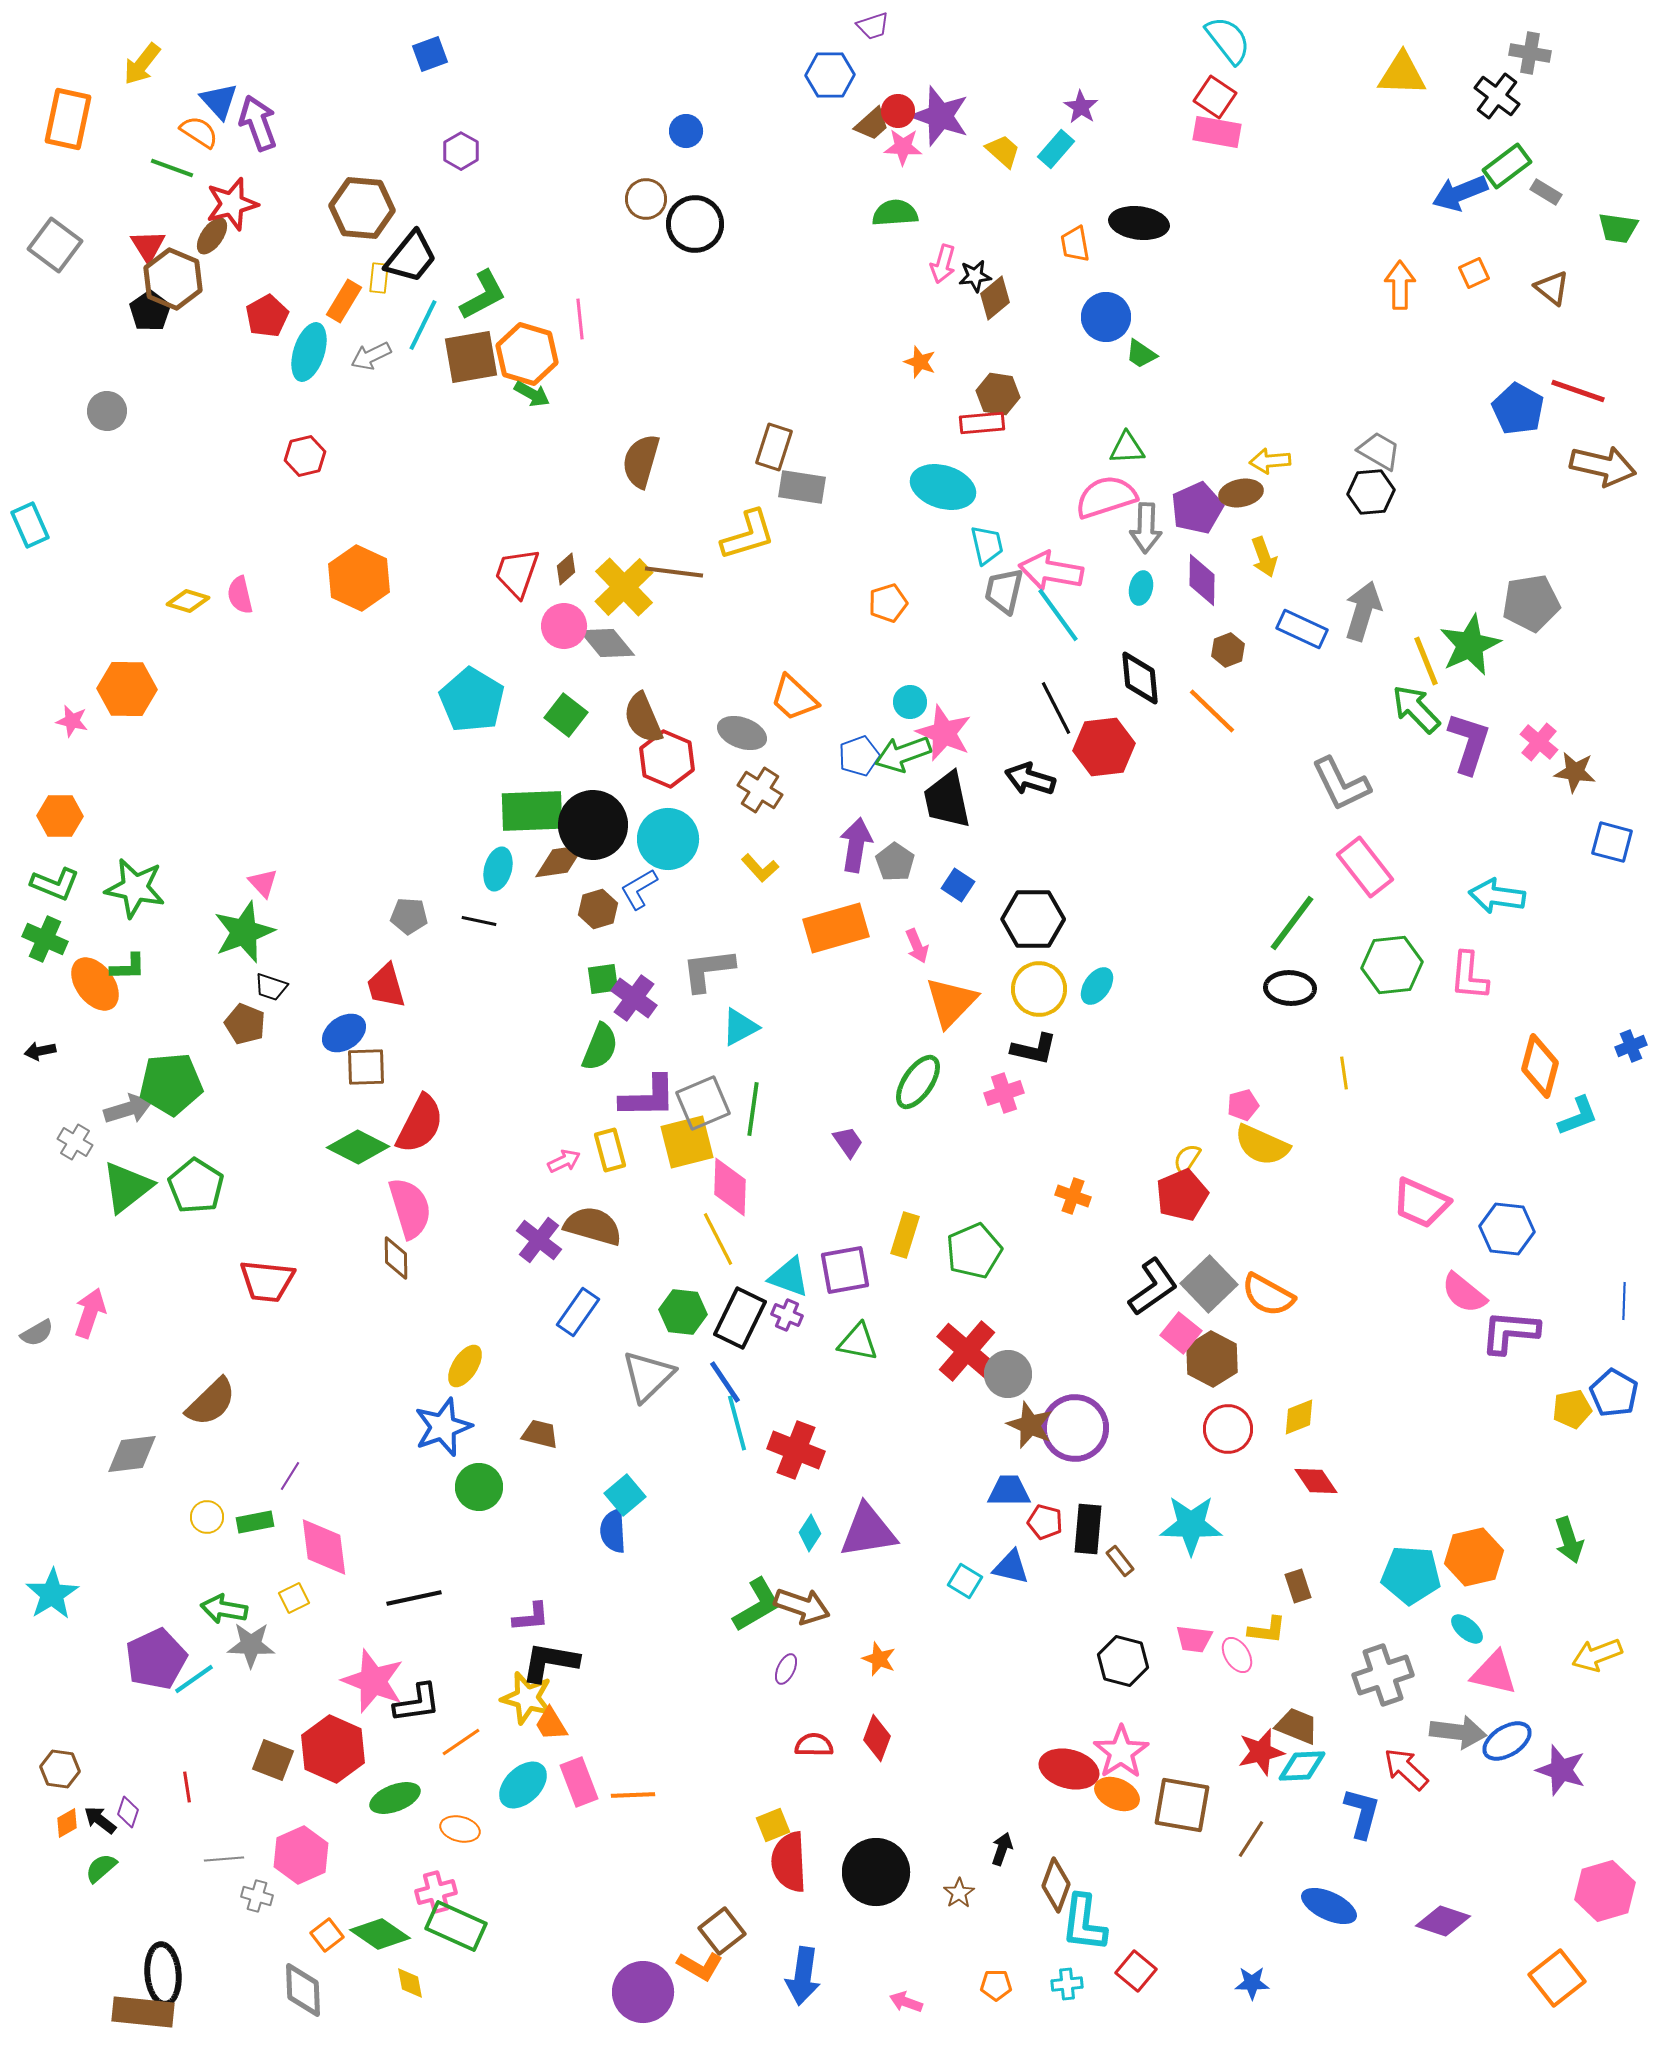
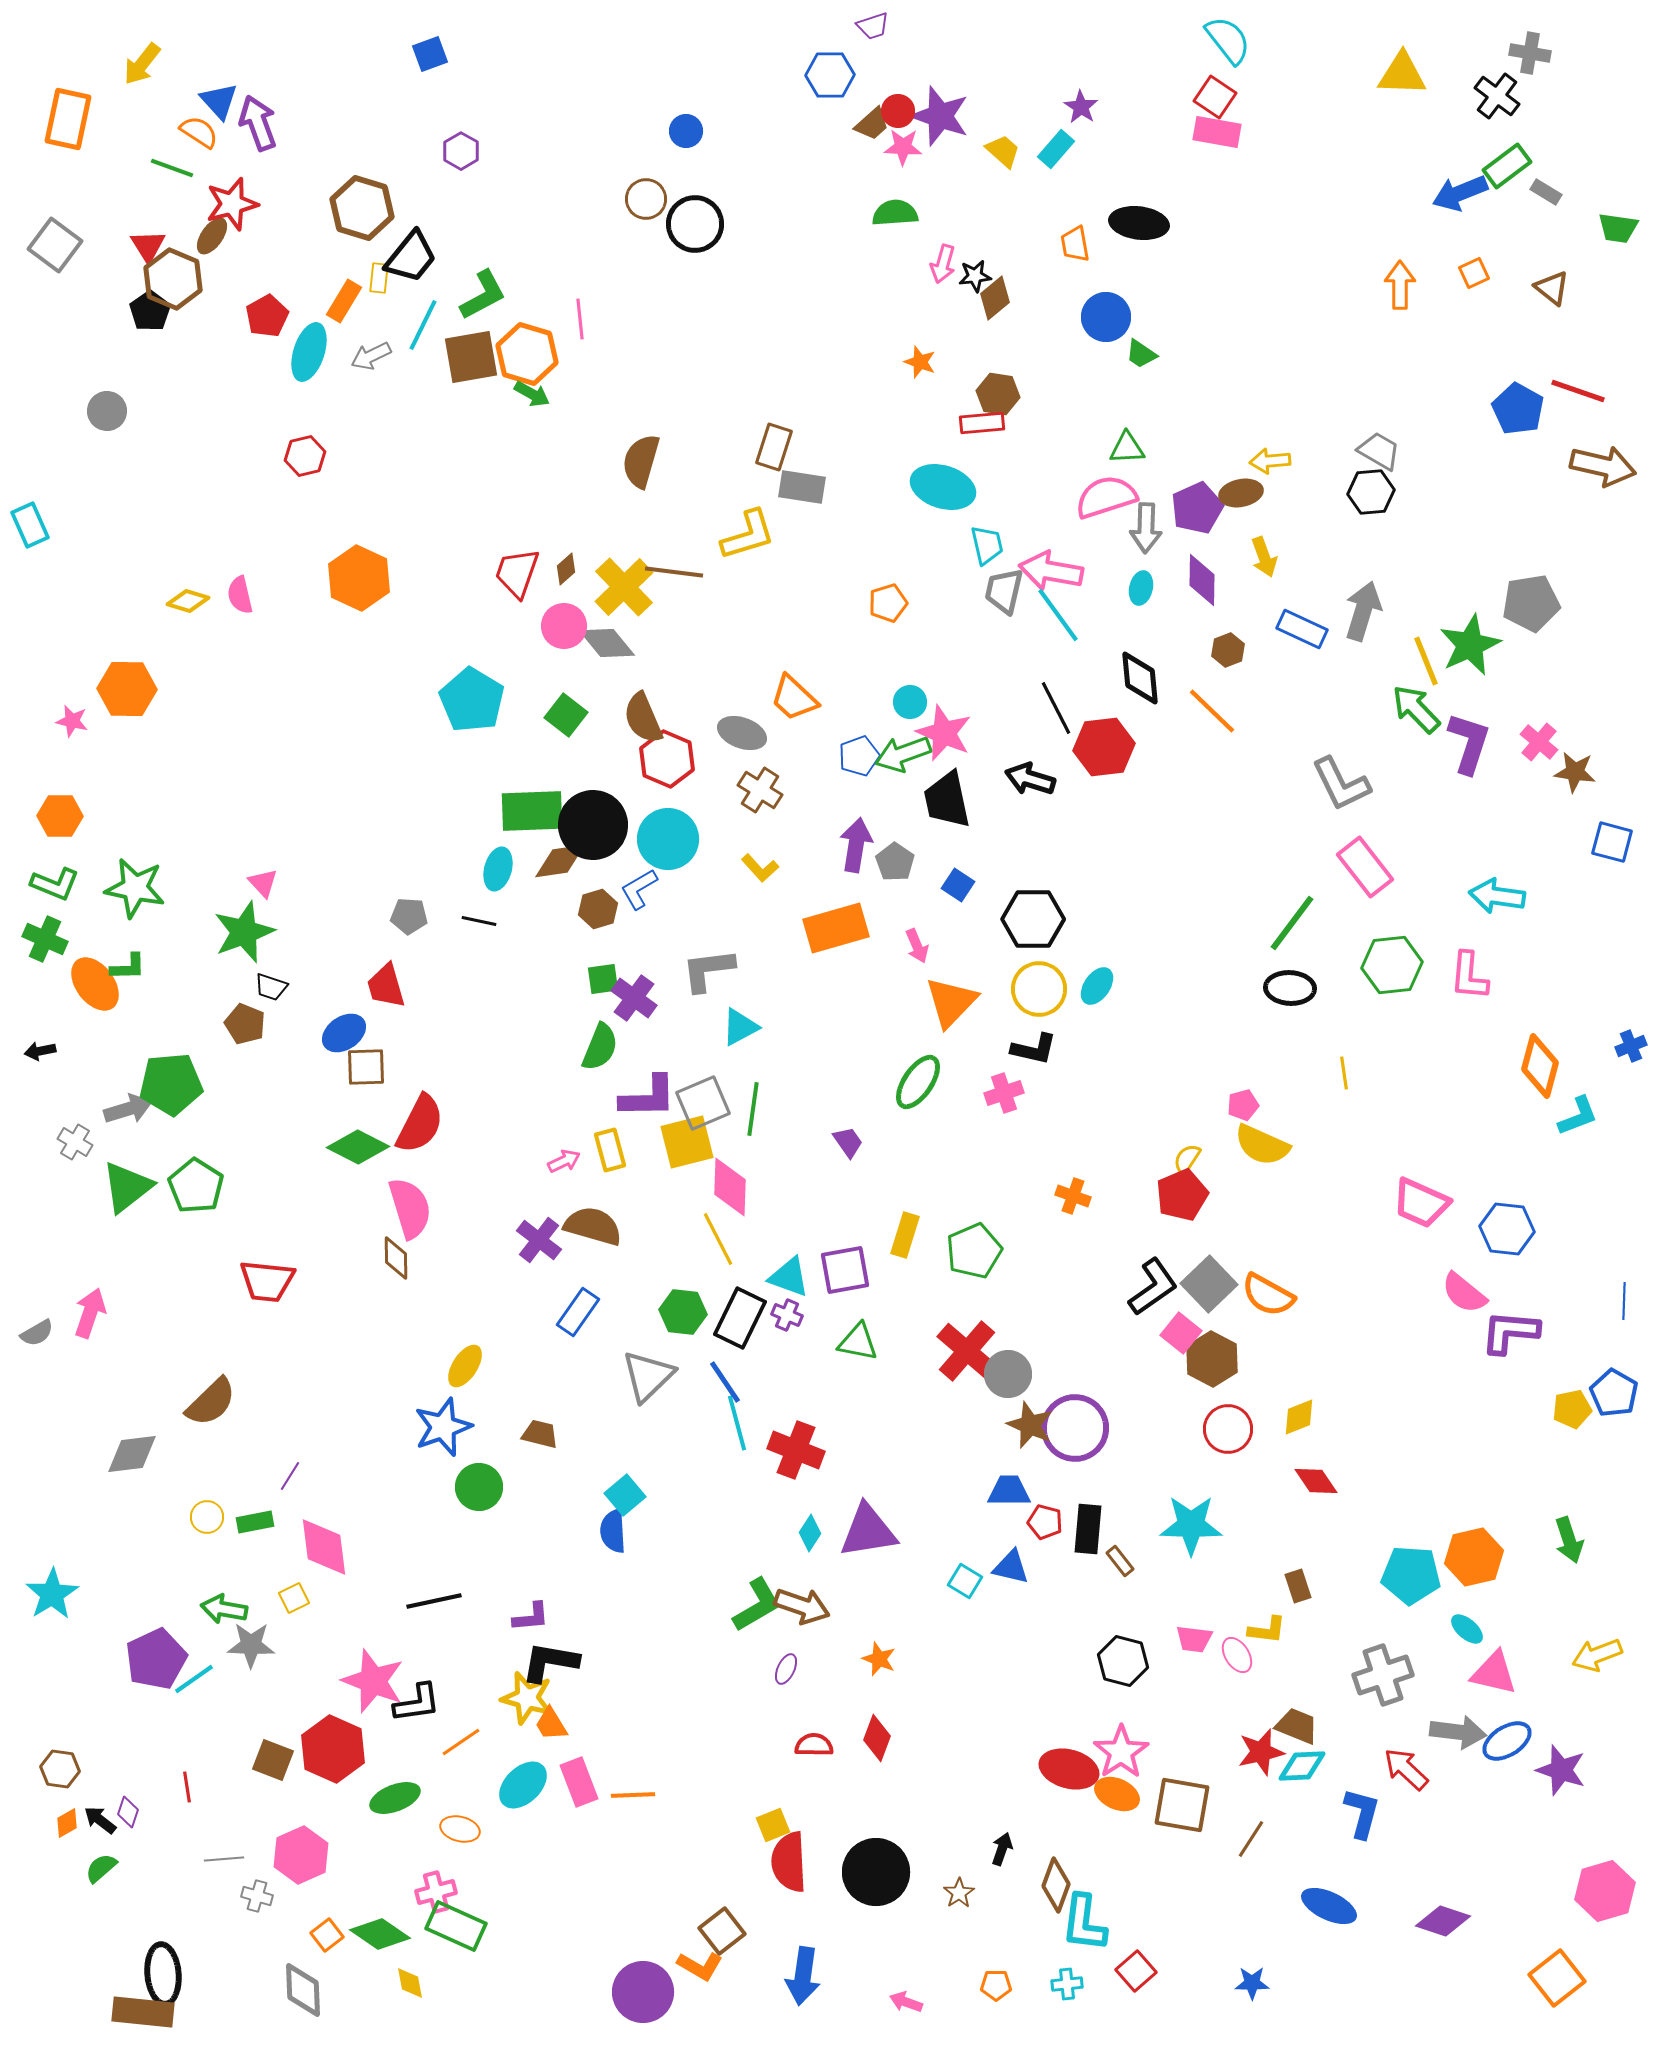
brown hexagon at (362, 208): rotated 12 degrees clockwise
black line at (414, 1598): moved 20 px right, 3 px down
red square at (1136, 1971): rotated 9 degrees clockwise
